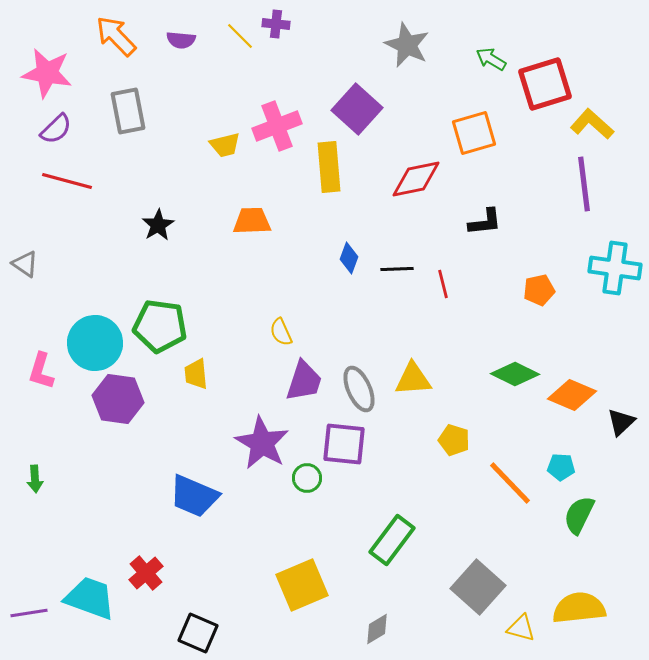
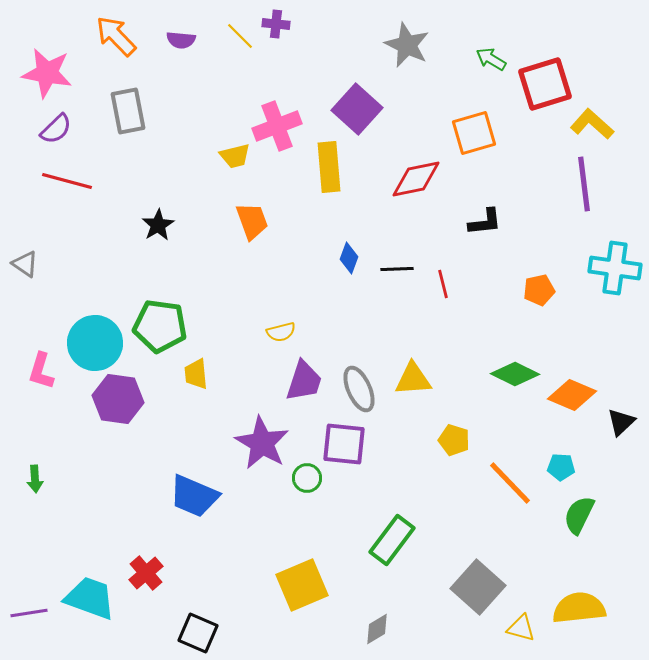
yellow trapezoid at (225, 145): moved 10 px right, 11 px down
orange trapezoid at (252, 221): rotated 72 degrees clockwise
yellow semicircle at (281, 332): rotated 80 degrees counterclockwise
